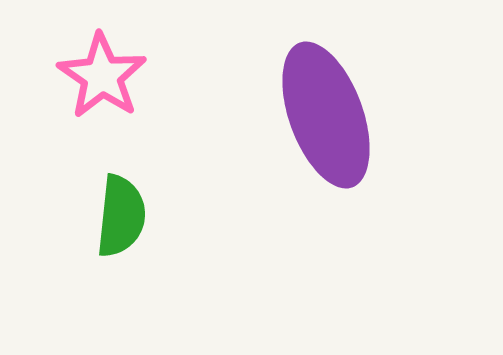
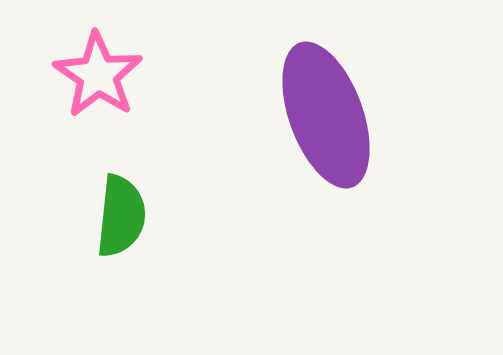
pink star: moved 4 px left, 1 px up
